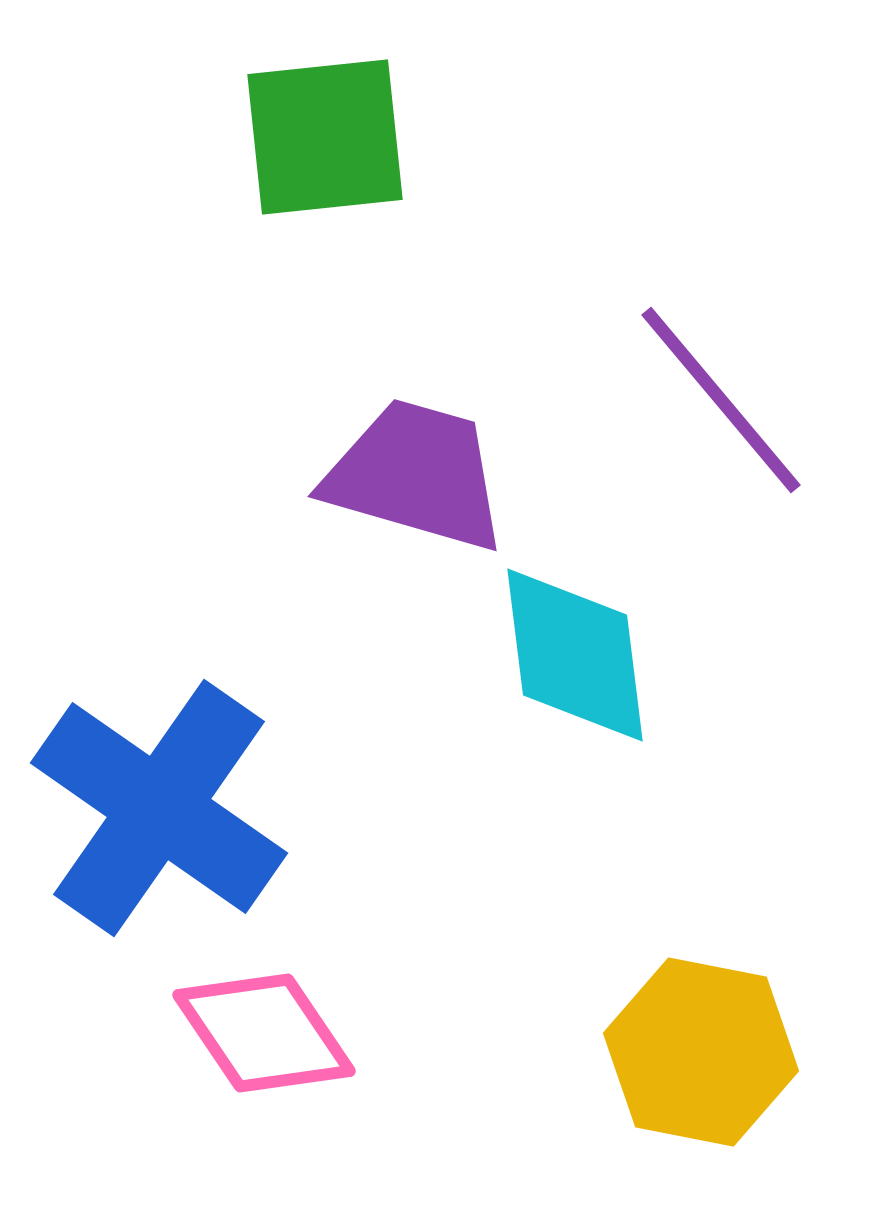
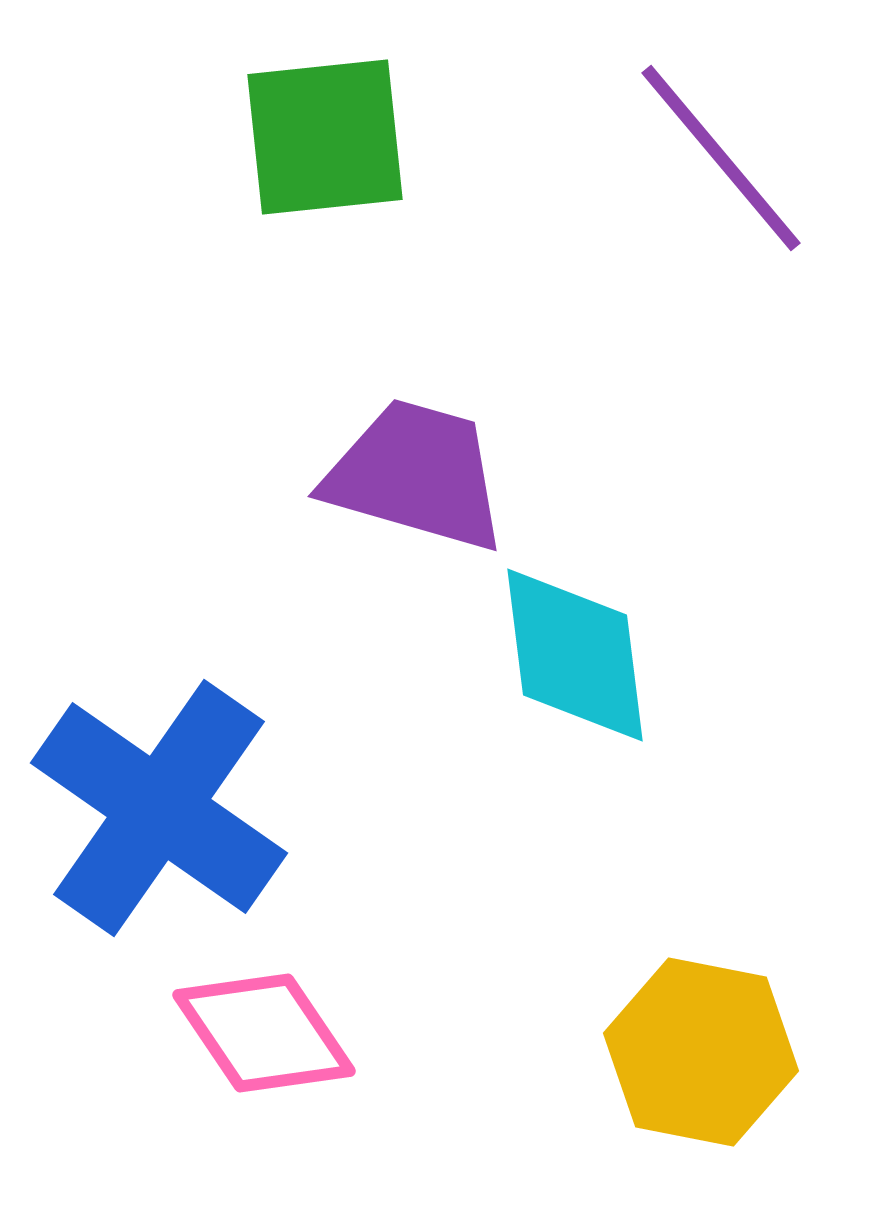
purple line: moved 242 px up
